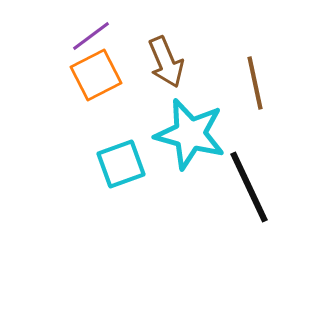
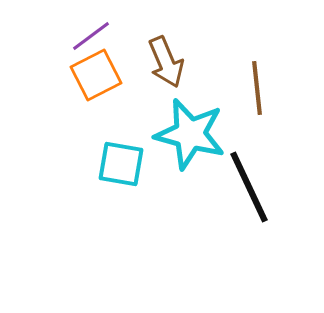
brown line: moved 2 px right, 5 px down; rotated 6 degrees clockwise
cyan square: rotated 30 degrees clockwise
